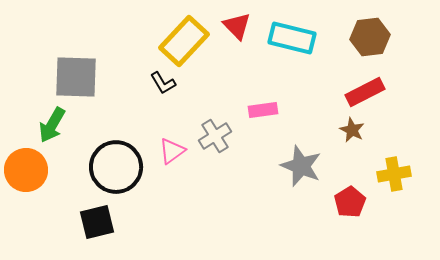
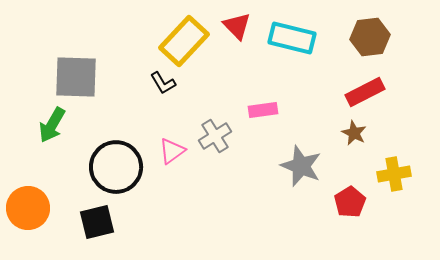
brown star: moved 2 px right, 3 px down
orange circle: moved 2 px right, 38 px down
